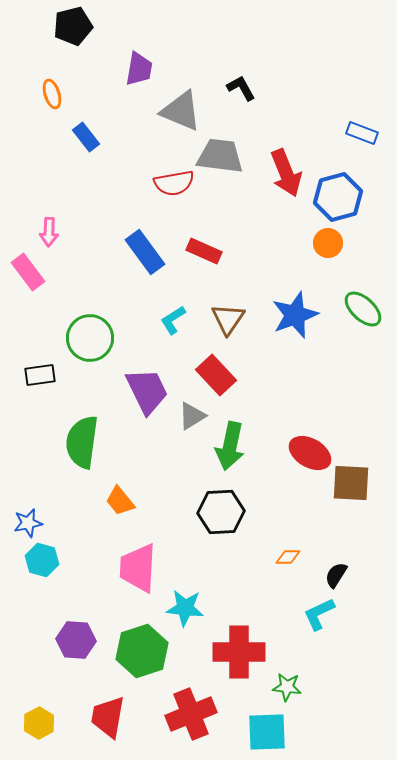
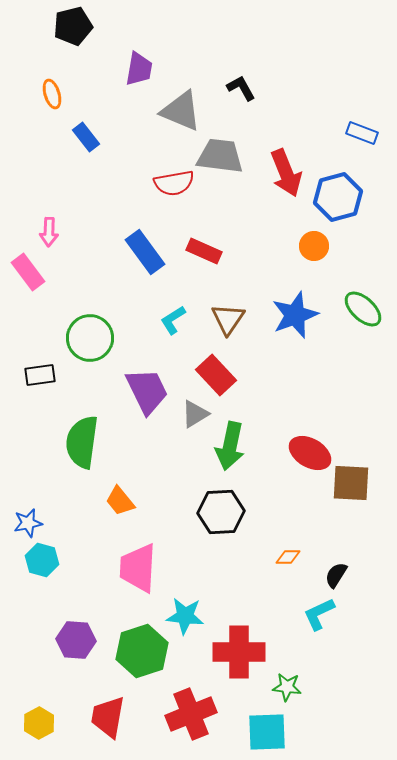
orange circle at (328, 243): moved 14 px left, 3 px down
gray triangle at (192, 416): moved 3 px right, 2 px up
cyan star at (185, 608): moved 8 px down
